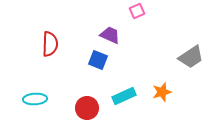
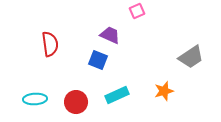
red semicircle: rotated 10 degrees counterclockwise
orange star: moved 2 px right, 1 px up
cyan rectangle: moved 7 px left, 1 px up
red circle: moved 11 px left, 6 px up
